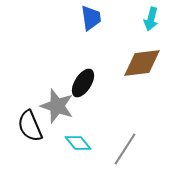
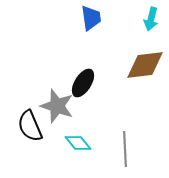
brown diamond: moved 3 px right, 2 px down
gray line: rotated 36 degrees counterclockwise
